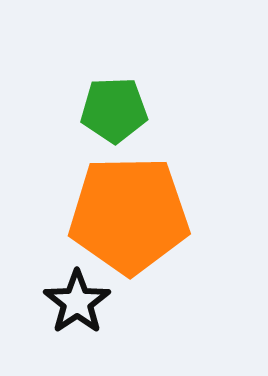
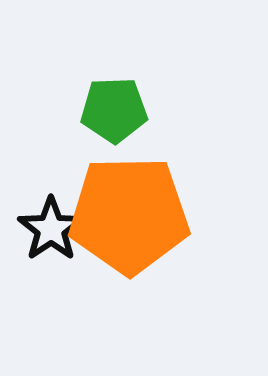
black star: moved 26 px left, 73 px up
